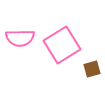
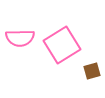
brown square: moved 2 px down
